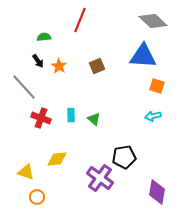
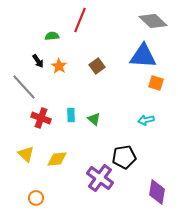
green semicircle: moved 8 px right, 1 px up
brown square: rotated 14 degrees counterclockwise
orange square: moved 1 px left, 3 px up
cyan arrow: moved 7 px left, 4 px down
yellow triangle: moved 18 px up; rotated 24 degrees clockwise
orange circle: moved 1 px left, 1 px down
